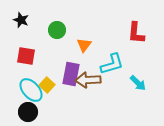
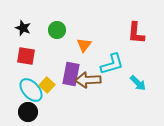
black star: moved 2 px right, 8 px down
